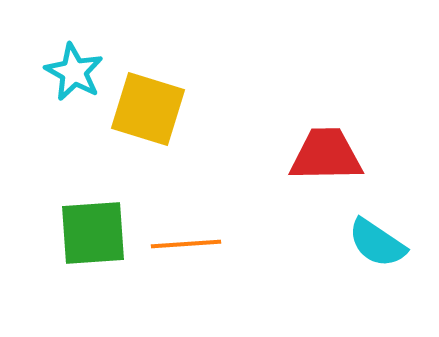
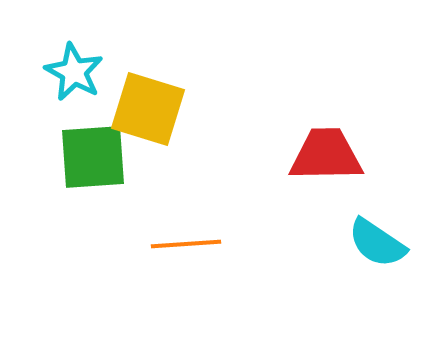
green square: moved 76 px up
